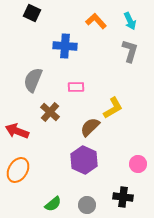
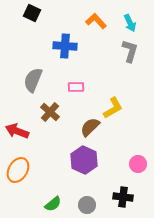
cyan arrow: moved 2 px down
